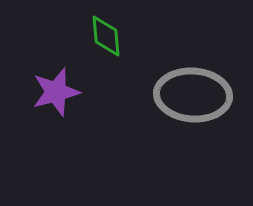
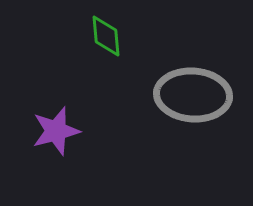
purple star: moved 39 px down
